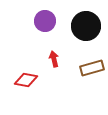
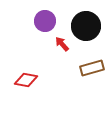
red arrow: moved 8 px right, 15 px up; rotated 28 degrees counterclockwise
